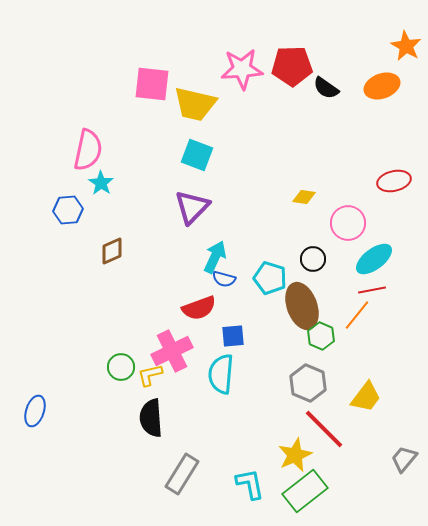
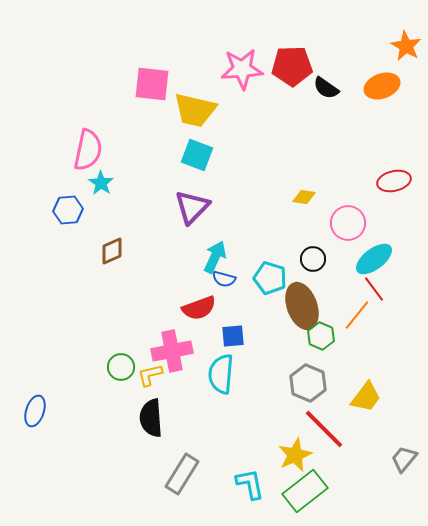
yellow trapezoid at (195, 104): moved 6 px down
red line at (372, 290): moved 2 px right, 1 px up; rotated 64 degrees clockwise
pink cross at (172, 351): rotated 15 degrees clockwise
